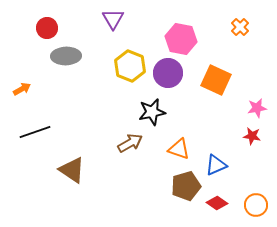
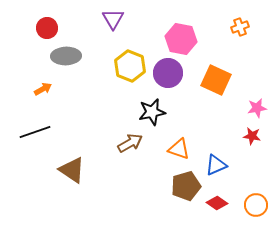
orange cross: rotated 24 degrees clockwise
orange arrow: moved 21 px right
